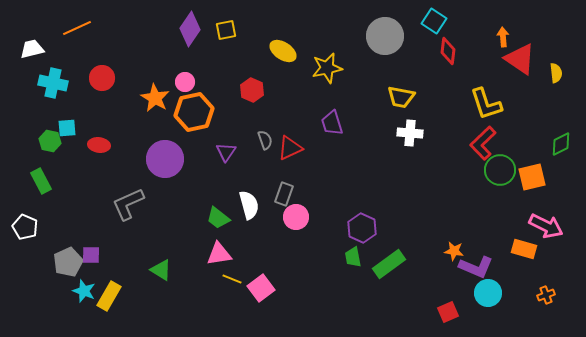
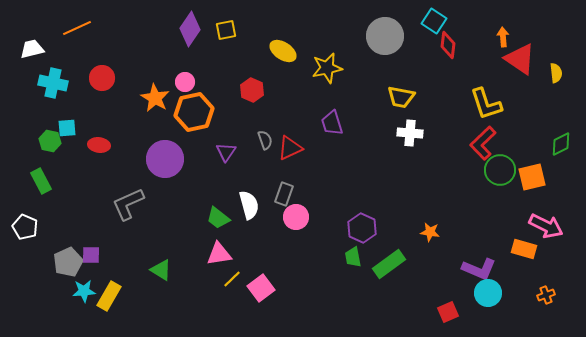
red diamond at (448, 51): moved 6 px up
orange star at (454, 251): moved 24 px left, 19 px up
purple L-shape at (476, 267): moved 3 px right, 2 px down
yellow line at (232, 279): rotated 66 degrees counterclockwise
cyan star at (84, 291): rotated 25 degrees counterclockwise
